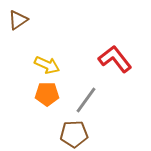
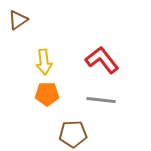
red L-shape: moved 13 px left, 1 px down
yellow arrow: moved 3 px left, 3 px up; rotated 60 degrees clockwise
gray line: moved 15 px right; rotated 60 degrees clockwise
brown pentagon: moved 1 px left
